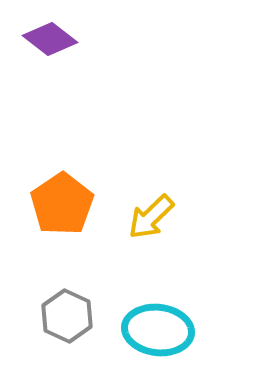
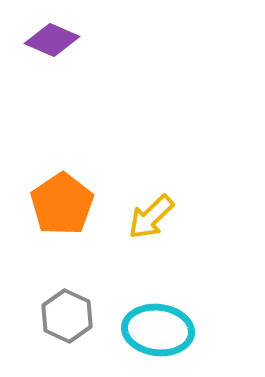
purple diamond: moved 2 px right, 1 px down; rotated 14 degrees counterclockwise
